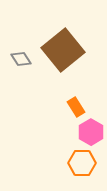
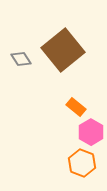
orange rectangle: rotated 18 degrees counterclockwise
orange hexagon: rotated 20 degrees clockwise
